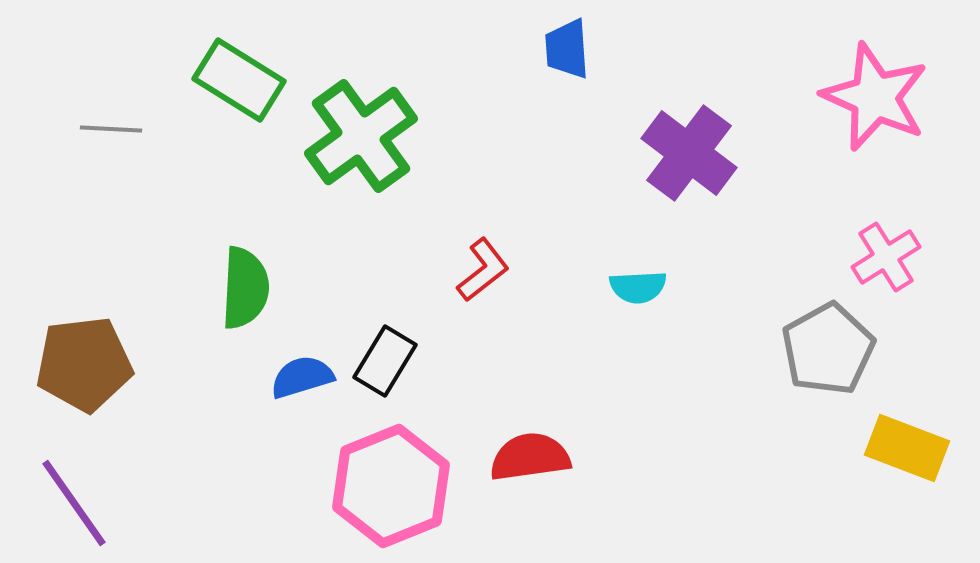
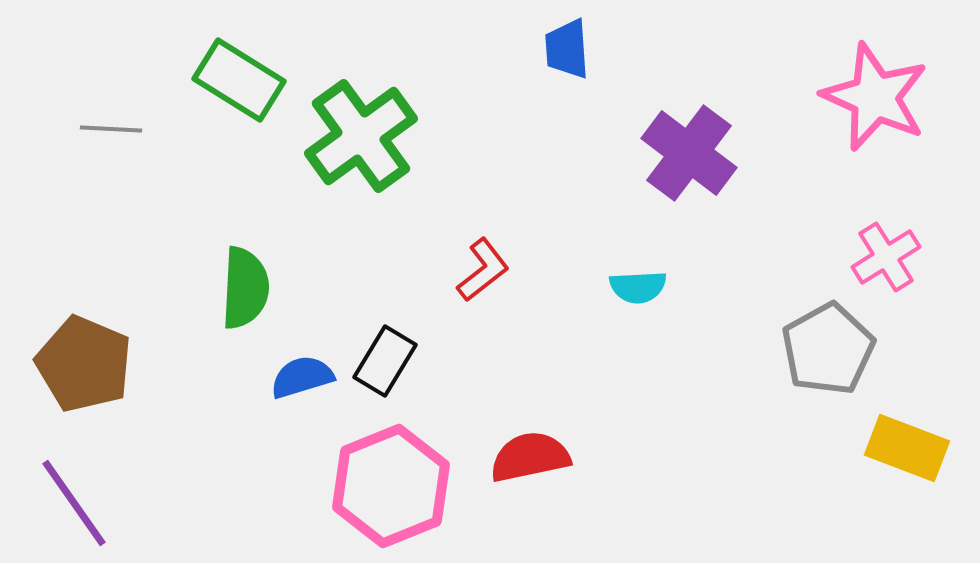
brown pentagon: rotated 30 degrees clockwise
red semicircle: rotated 4 degrees counterclockwise
